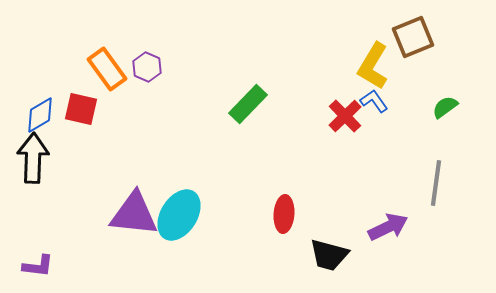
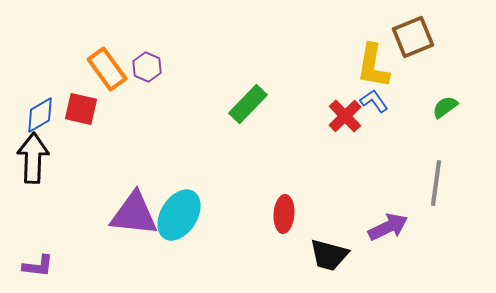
yellow L-shape: rotated 21 degrees counterclockwise
